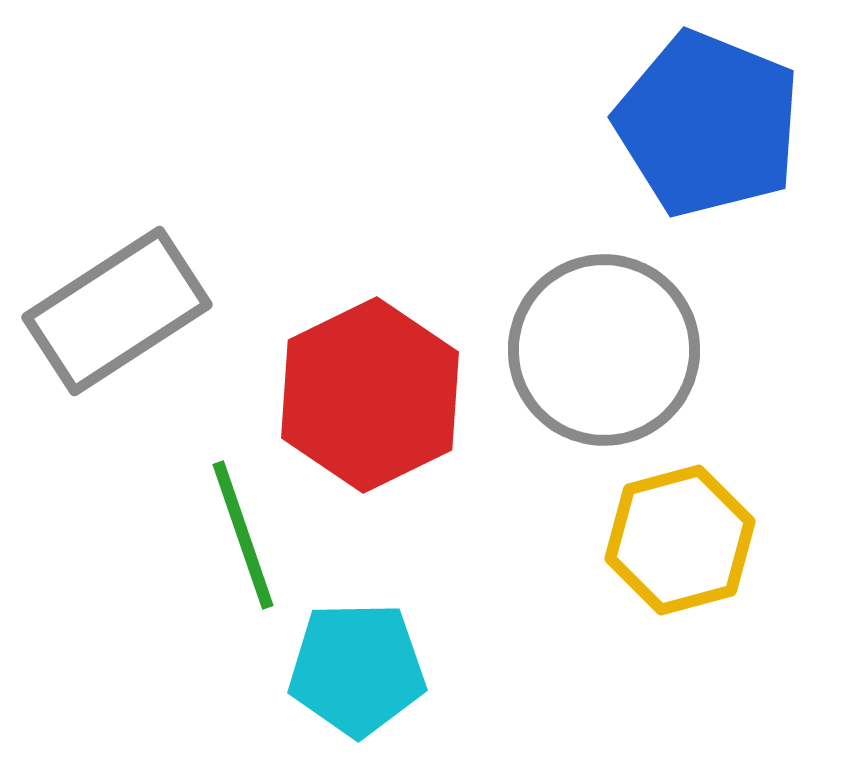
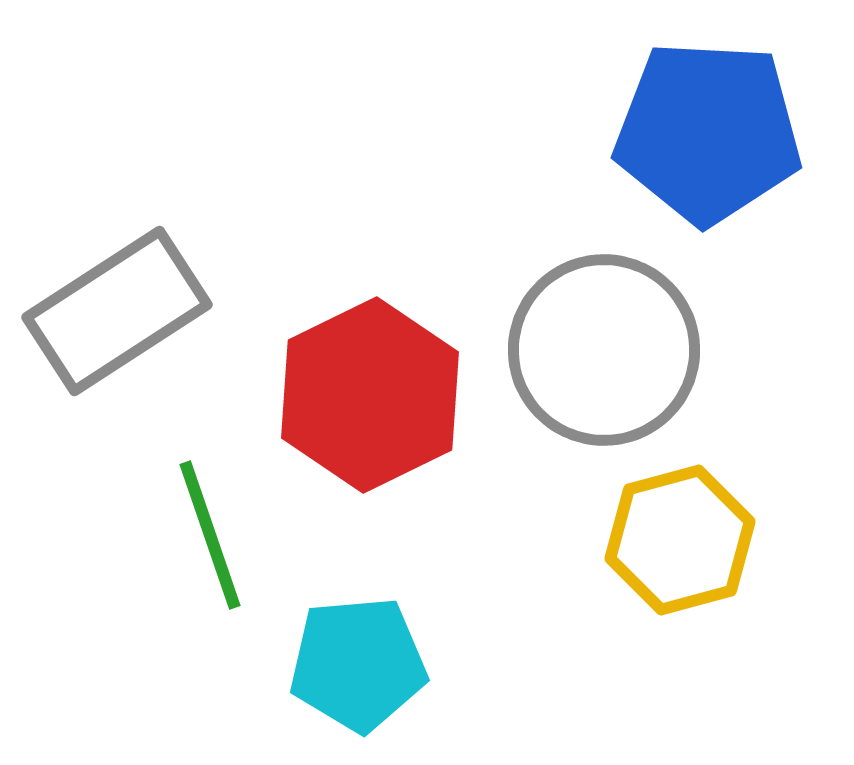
blue pentagon: moved 8 px down; rotated 19 degrees counterclockwise
green line: moved 33 px left
cyan pentagon: moved 1 px right, 5 px up; rotated 4 degrees counterclockwise
